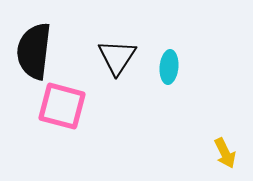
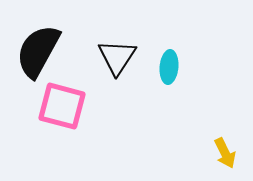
black semicircle: moved 4 px right; rotated 22 degrees clockwise
